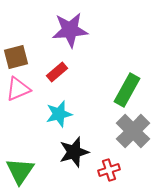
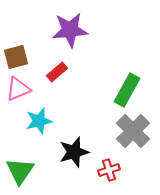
cyan star: moved 20 px left, 7 px down
